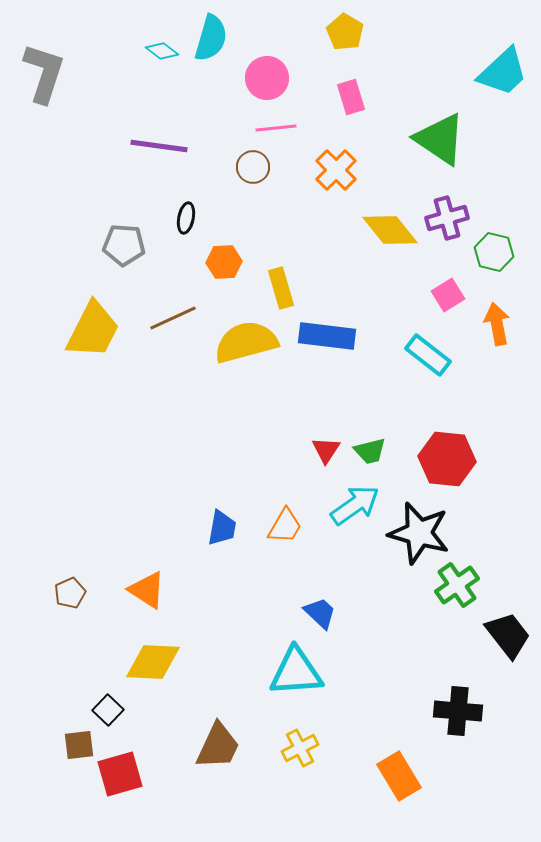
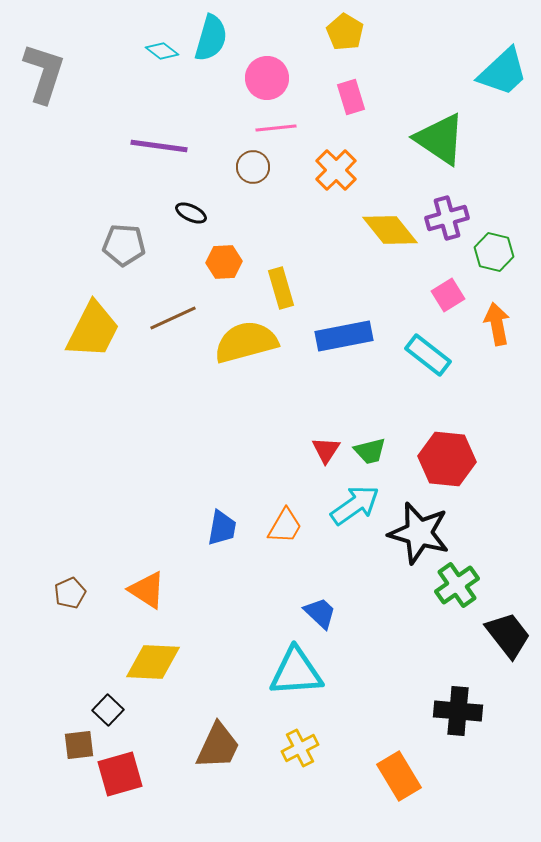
black ellipse at (186, 218): moved 5 px right, 5 px up; rotated 76 degrees counterclockwise
blue rectangle at (327, 336): moved 17 px right; rotated 18 degrees counterclockwise
